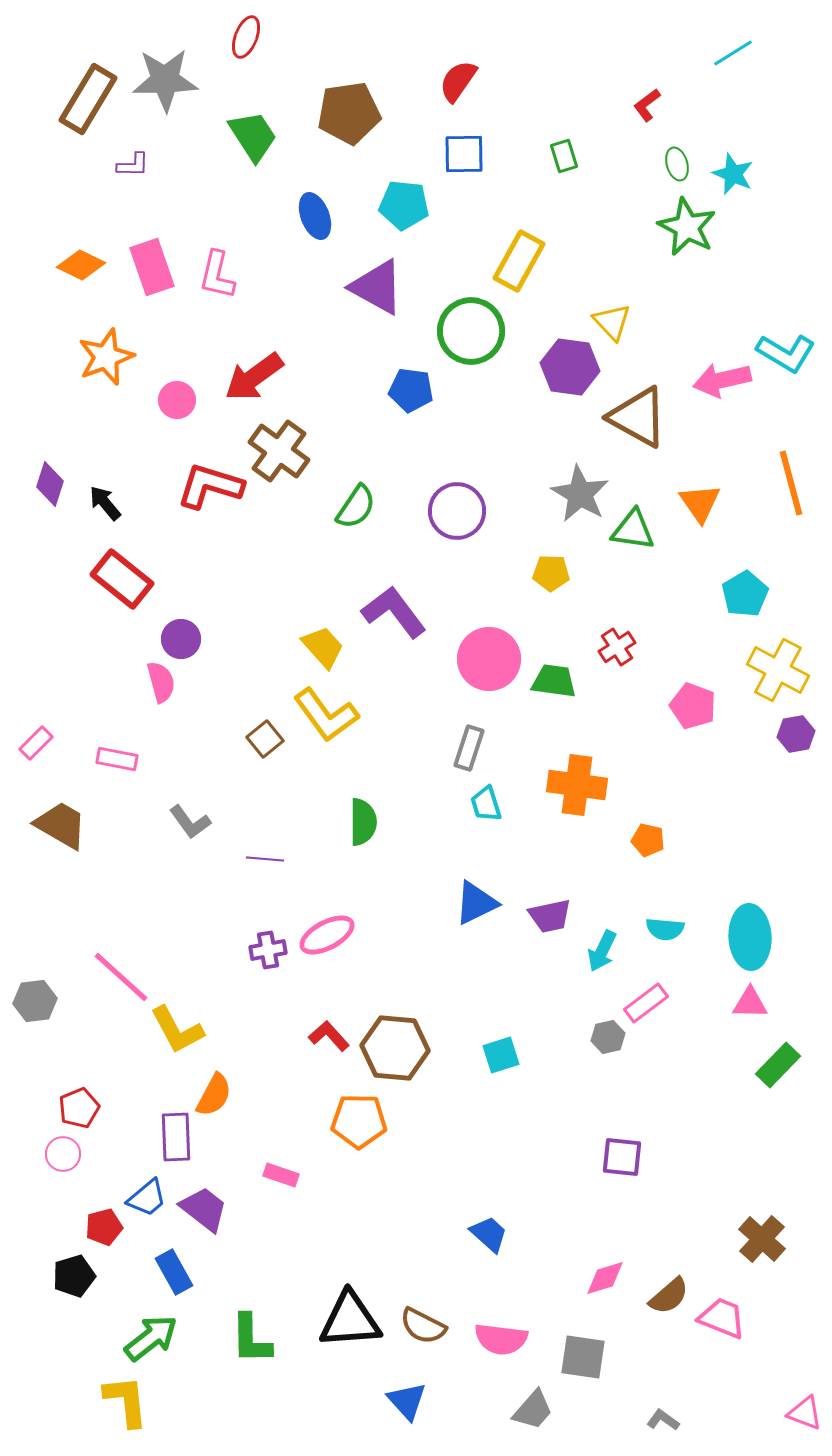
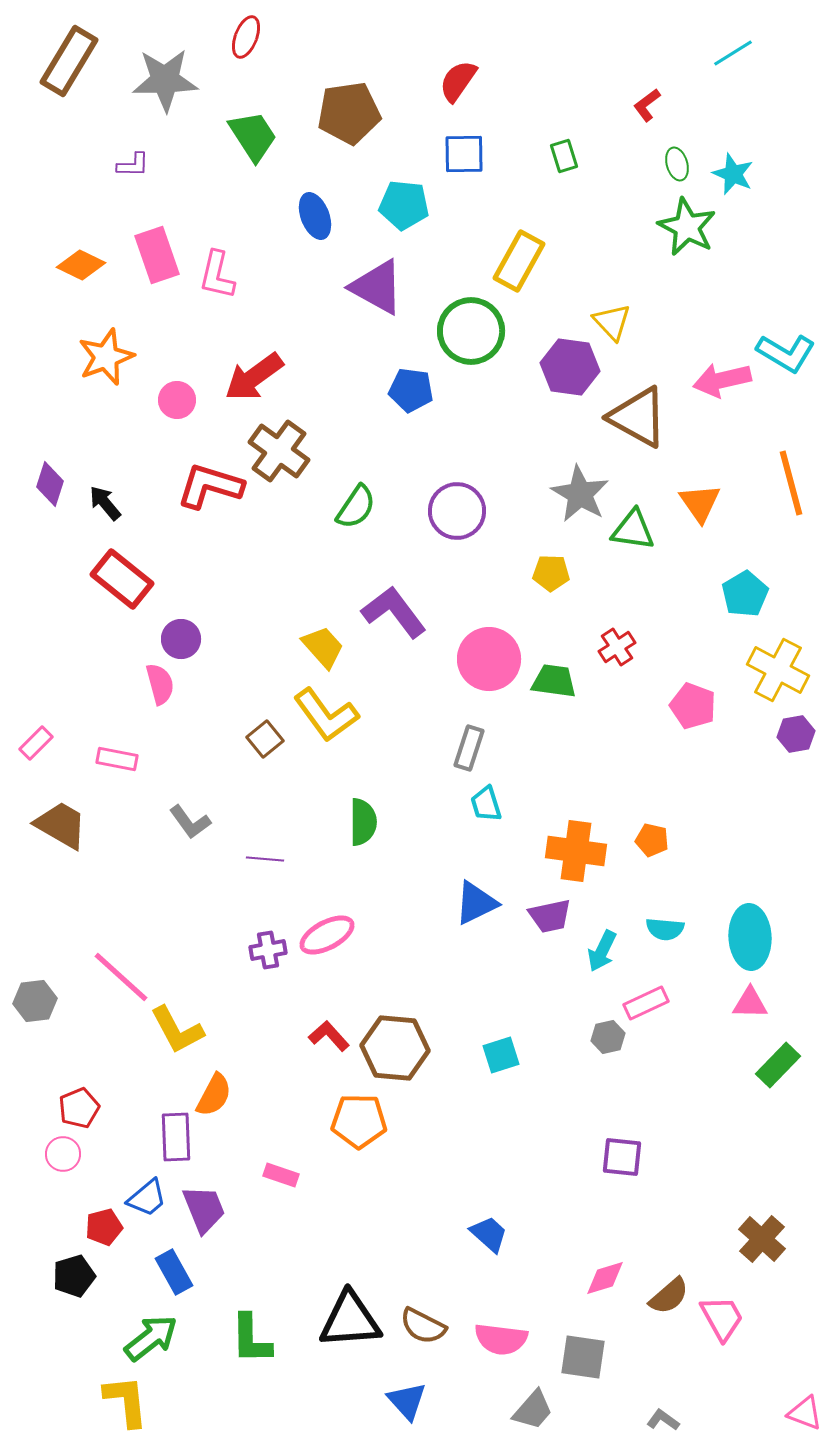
brown rectangle at (88, 99): moved 19 px left, 38 px up
pink rectangle at (152, 267): moved 5 px right, 12 px up
pink semicircle at (161, 682): moved 1 px left, 2 px down
orange cross at (577, 785): moved 1 px left, 66 px down
orange pentagon at (648, 840): moved 4 px right
pink rectangle at (646, 1003): rotated 12 degrees clockwise
purple trapezoid at (204, 1209): rotated 30 degrees clockwise
pink trapezoid at (722, 1318): rotated 39 degrees clockwise
